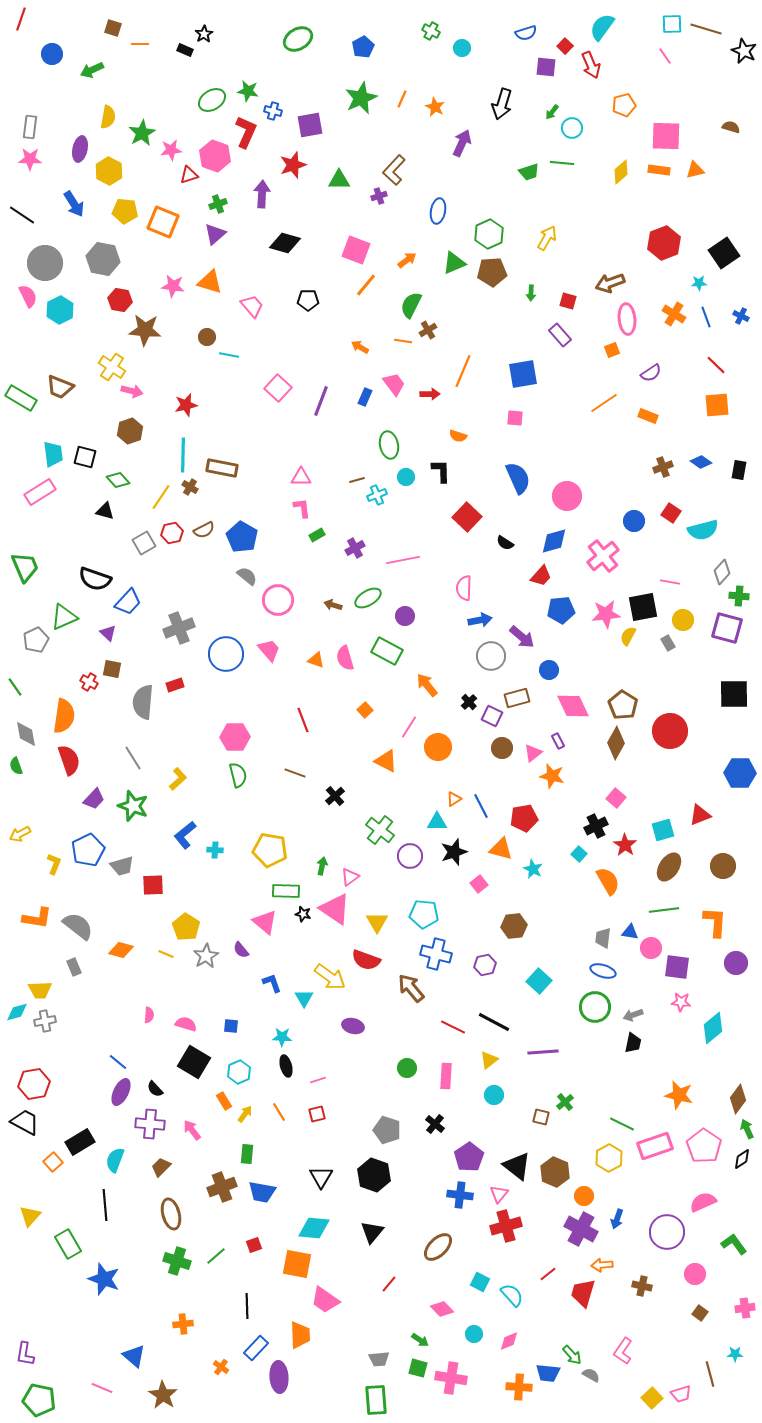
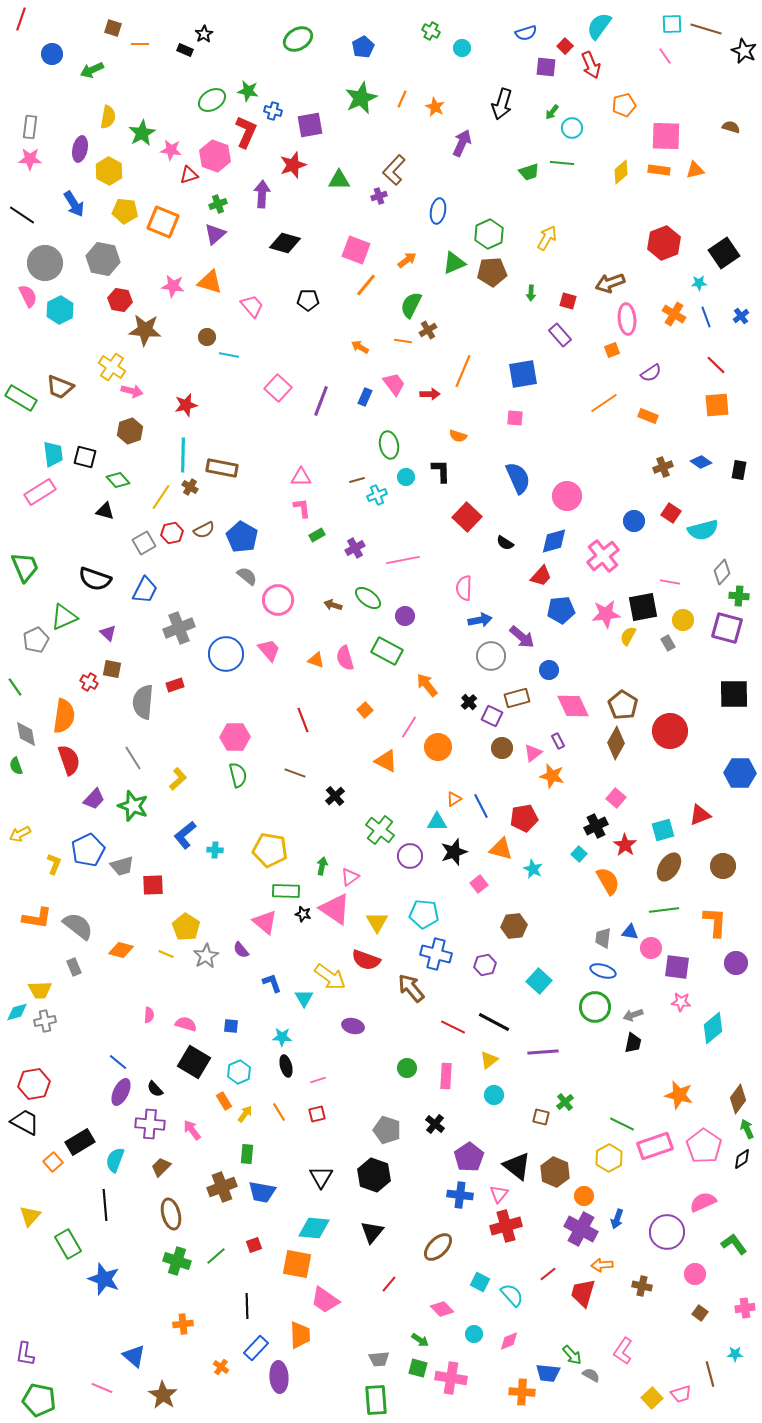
cyan semicircle at (602, 27): moved 3 px left, 1 px up
pink star at (171, 150): rotated 15 degrees clockwise
blue cross at (741, 316): rotated 28 degrees clockwise
green ellipse at (368, 598): rotated 68 degrees clockwise
blue trapezoid at (128, 602): moved 17 px right, 12 px up; rotated 16 degrees counterclockwise
orange cross at (519, 1387): moved 3 px right, 5 px down
